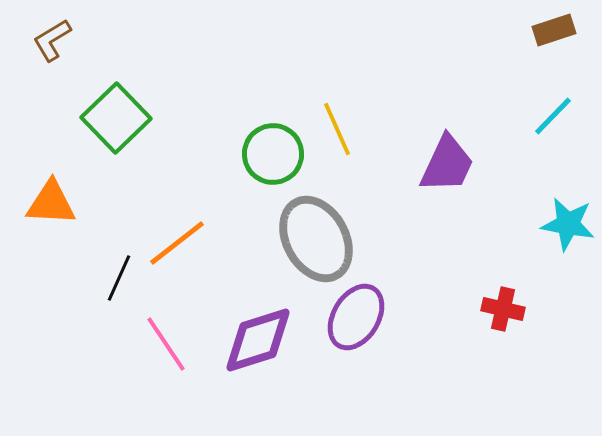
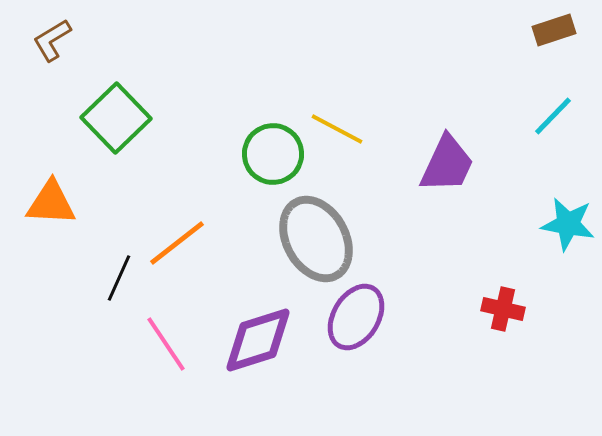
yellow line: rotated 38 degrees counterclockwise
